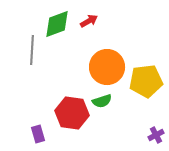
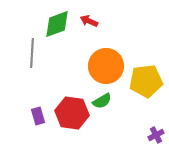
red arrow: rotated 126 degrees counterclockwise
gray line: moved 3 px down
orange circle: moved 1 px left, 1 px up
green semicircle: rotated 12 degrees counterclockwise
purple rectangle: moved 18 px up
